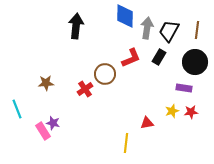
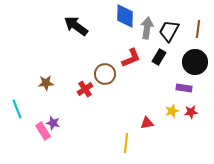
black arrow: rotated 60 degrees counterclockwise
brown line: moved 1 px right, 1 px up
